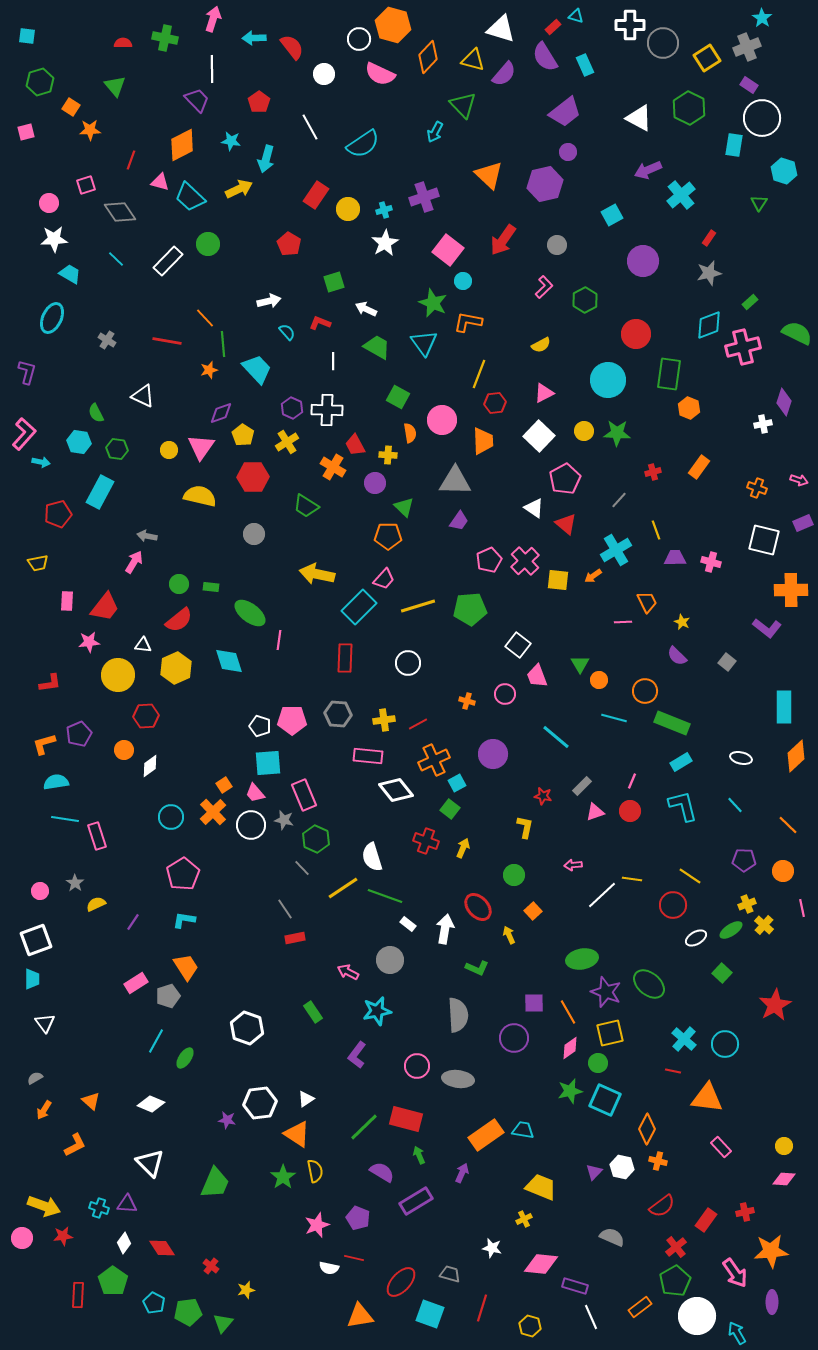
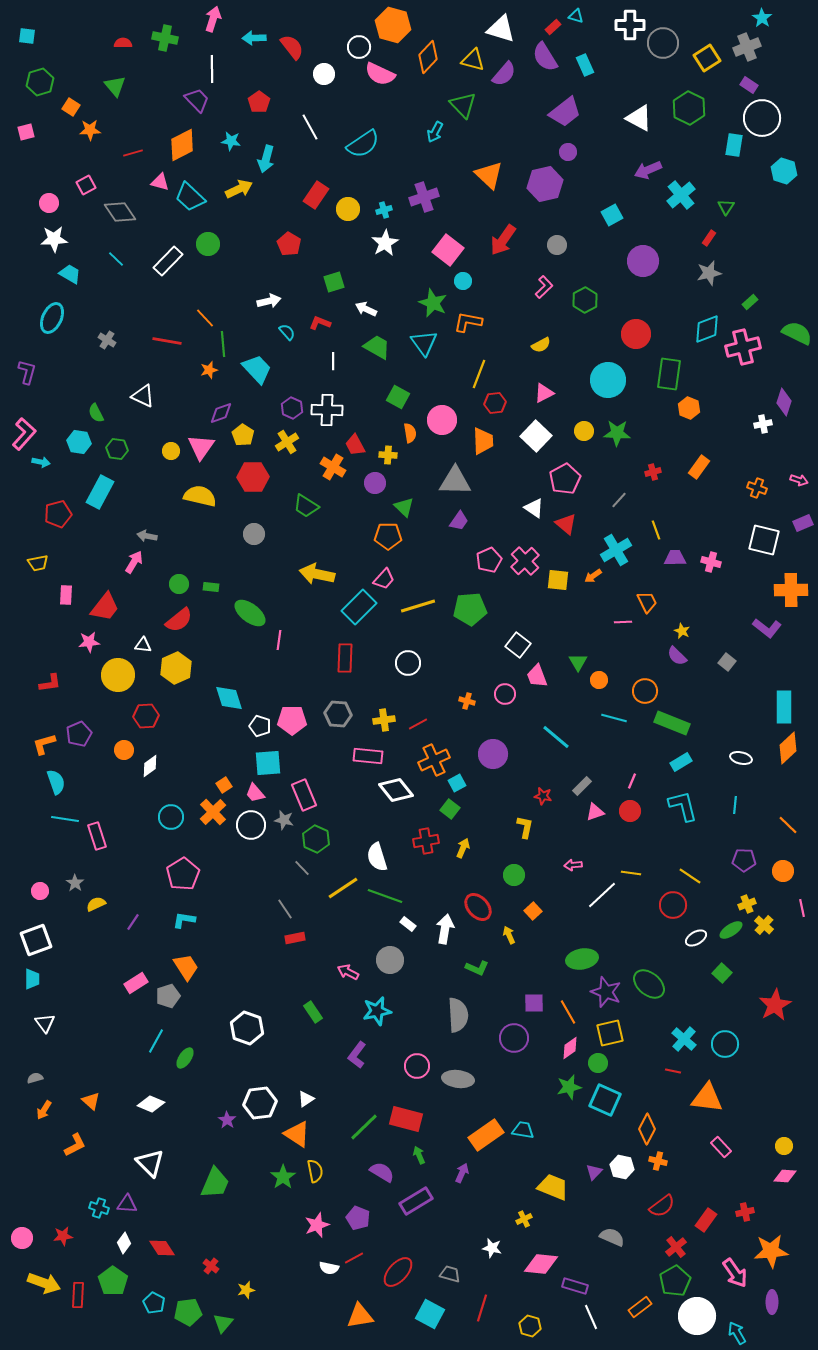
white circle at (359, 39): moved 8 px down
red line at (131, 160): moved 2 px right, 7 px up; rotated 54 degrees clockwise
pink square at (86, 185): rotated 12 degrees counterclockwise
green triangle at (759, 203): moved 33 px left, 4 px down
cyan diamond at (709, 325): moved 2 px left, 4 px down
white square at (539, 436): moved 3 px left
yellow circle at (169, 450): moved 2 px right, 1 px down
pink rectangle at (67, 601): moved 1 px left, 6 px up
yellow star at (682, 622): moved 9 px down
cyan diamond at (229, 661): moved 37 px down
green triangle at (580, 664): moved 2 px left, 2 px up
orange diamond at (796, 756): moved 8 px left, 8 px up
cyan semicircle at (56, 782): rotated 80 degrees clockwise
cyan line at (735, 805): rotated 48 degrees clockwise
red cross at (426, 841): rotated 30 degrees counterclockwise
white semicircle at (372, 857): moved 5 px right
yellow line at (632, 879): moved 1 px left, 6 px up
gray semicircle at (35, 1078): rotated 14 degrees clockwise
green star at (570, 1091): moved 1 px left, 4 px up
purple star at (227, 1120): rotated 24 degrees clockwise
pink diamond at (784, 1179): moved 1 px right, 3 px up
yellow trapezoid at (541, 1187): moved 12 px right
yellow arrow at (44, 1206): moved 77 px down
red line at (354, 1258): rotated 42 degrees counterclockwise
red ellipse at (401, 1282): moved 3 px left, 10 px up
cyan square at (430, 1314): rotated 8 degrees clockwise
